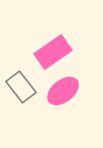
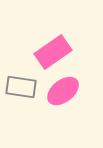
gray rectangle: rotated 44 degrees counterclockwise
